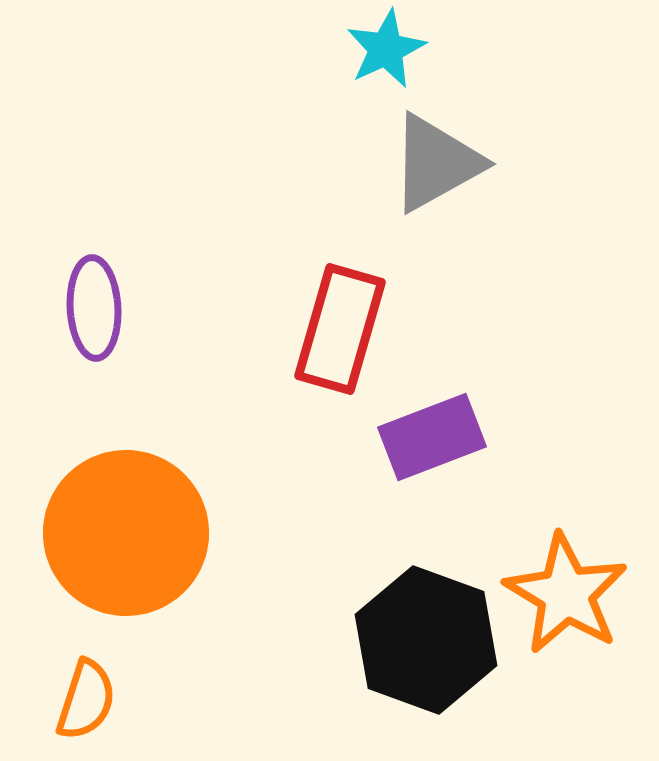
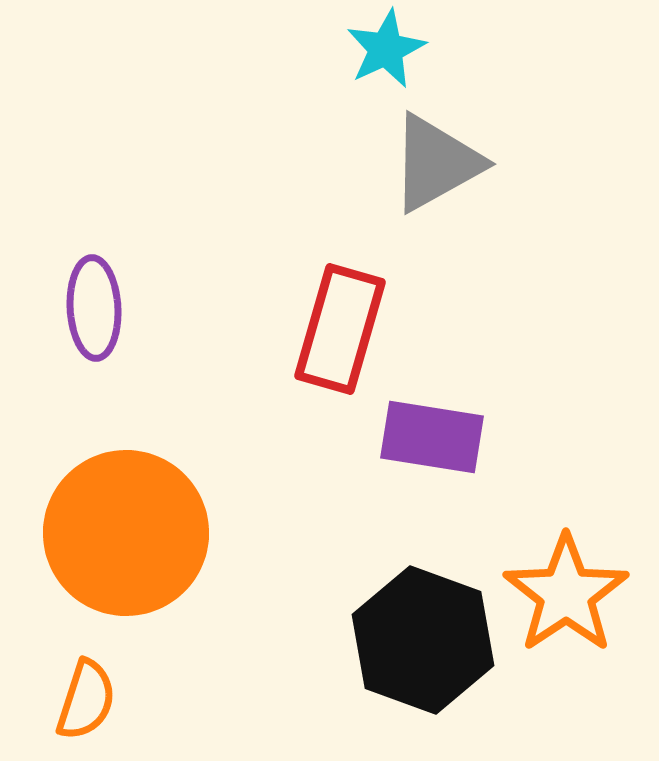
purple rectangle: rotated 30 degrees clockwise
orange star: rotated 7 degrees clockwise
black hexagon: moved 3 px left
